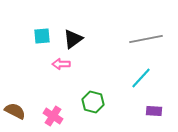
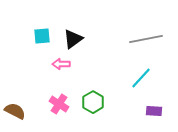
green hexagon: rotated 15 degrees clockwise
pink cross: moved 6 px right, 12 px up
